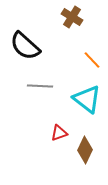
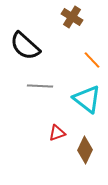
red triangle: moved 2 px left
